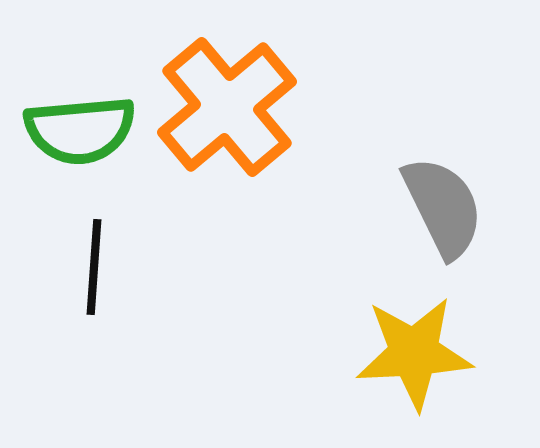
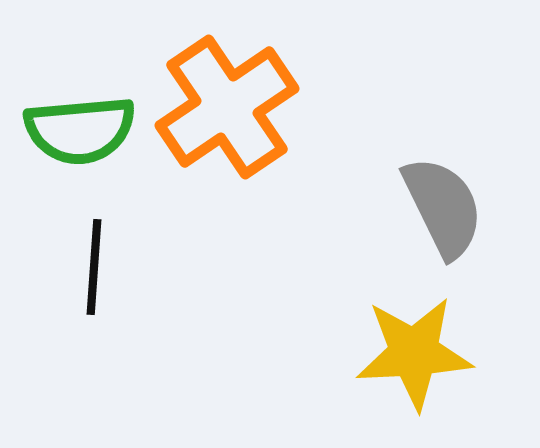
orange cross: rotated 6 degrees clockwise
